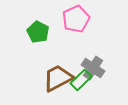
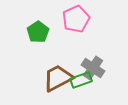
green pentagon: rotated 10 degrees clockwise
green rectangle: rotated 25 degrees clockwise
